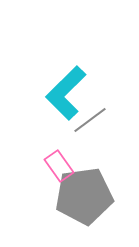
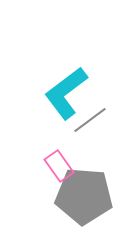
cyan L-shape: rotated 8 degrees clockwise
gray pentagon: rotated 12 degrees clockwise
